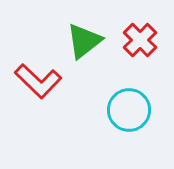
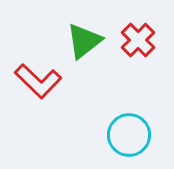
red cross: moved 2 px left
cyan circle: moved 25 px down
